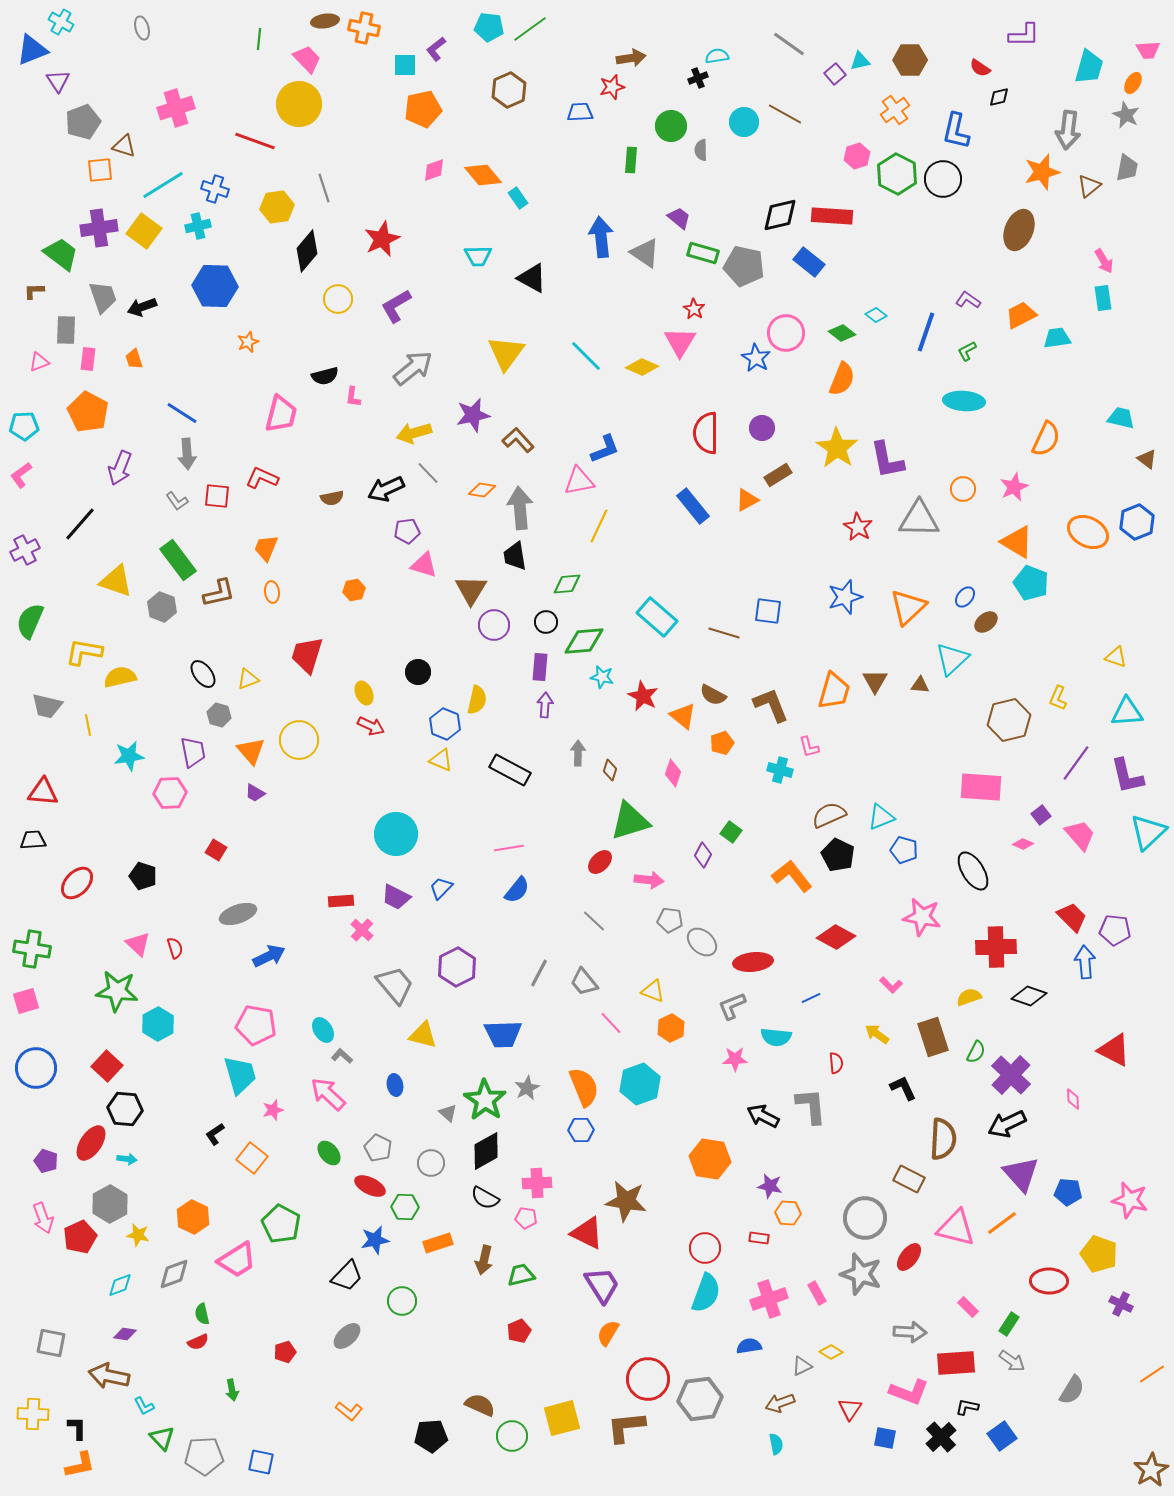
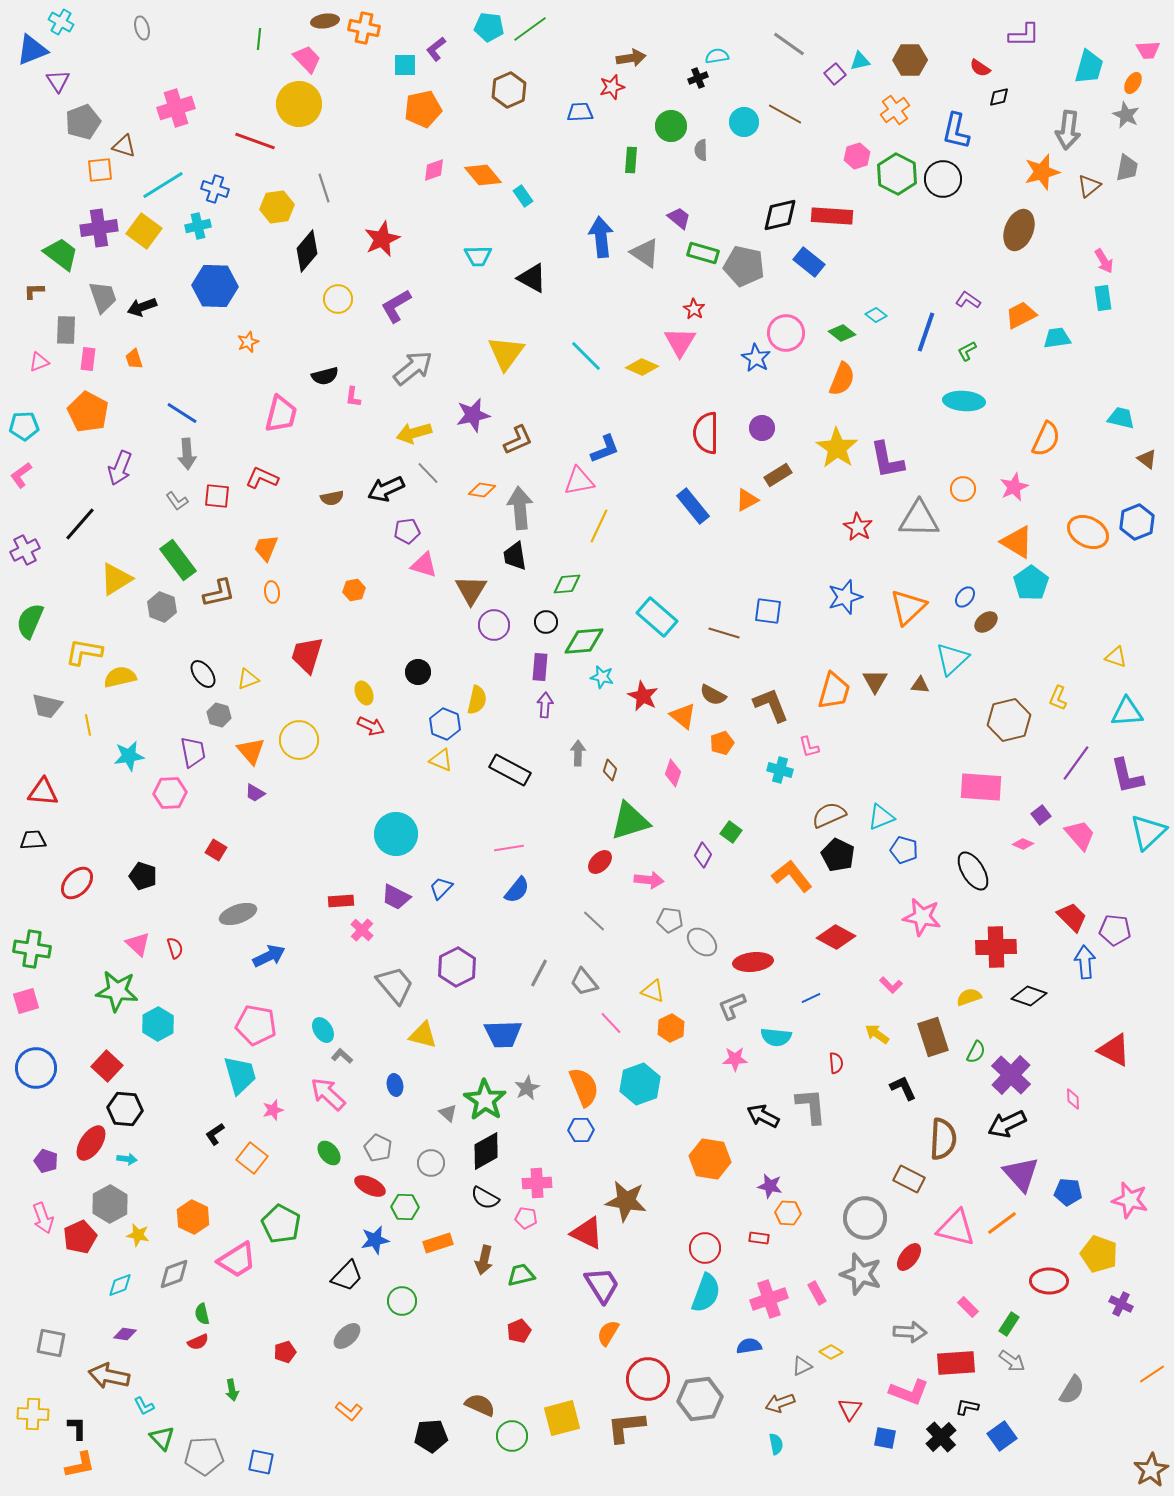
cyan rectangle at (518, 198): moved 5 px right, 2 px up
brown L-shape at (518, 440): rotated 108 degrees clockwise
yellow triangle at (116, 581): moved 2 px up; rotated 51 degrees counterclockwise
cyan pentagon at (1031, 583): rotated 16 degrees clockwise
